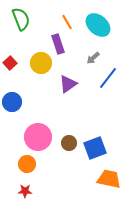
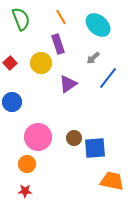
orange line: moved 6 px left, 5 px up
brown circle: moved 5 px right, 5 px up
blue square: rotated 15 degrees clockwise
orange trapezoid: moved 3 px right, 2 px down
